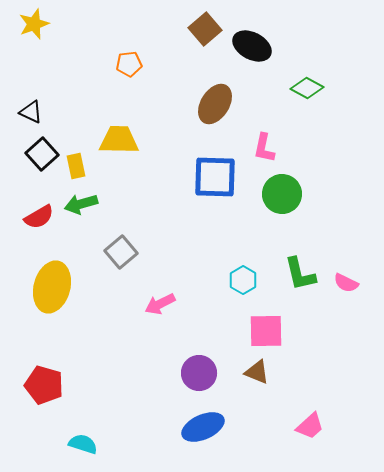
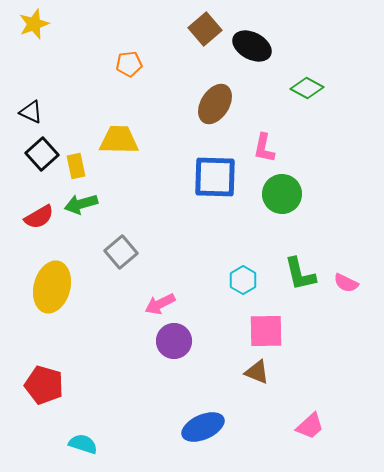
purple circle: moved 25 px left, 32 px up
